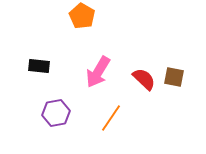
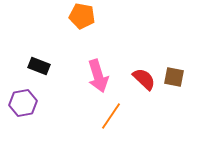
orange pentagon: rotated 20 degrees counterclockwise
black rectangle: rotated 15 degrees clockwise
pink arrow: moved 4 px down; rotated 48 degrees counterclockwise
purple hexagon: moved 33 px left, 10 px up
orange line: moved 2 px up
